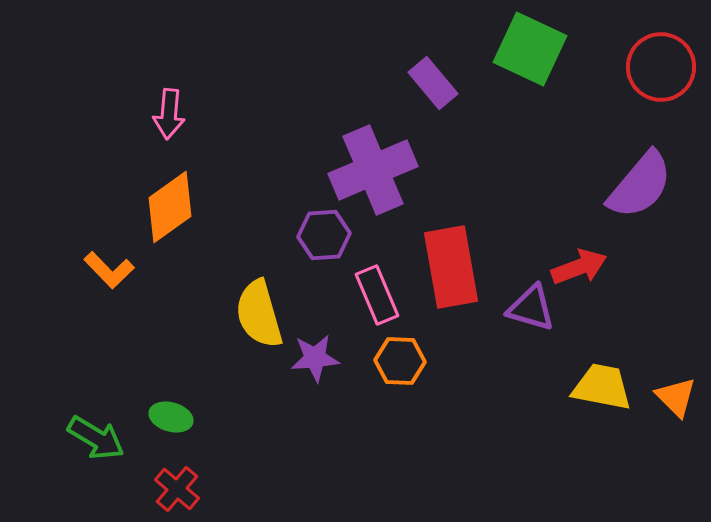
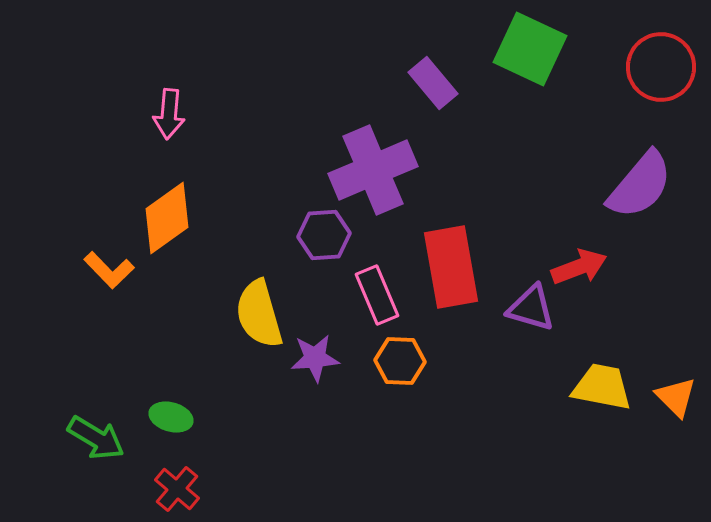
orange diamond: moved 3 px left, 11 px down
